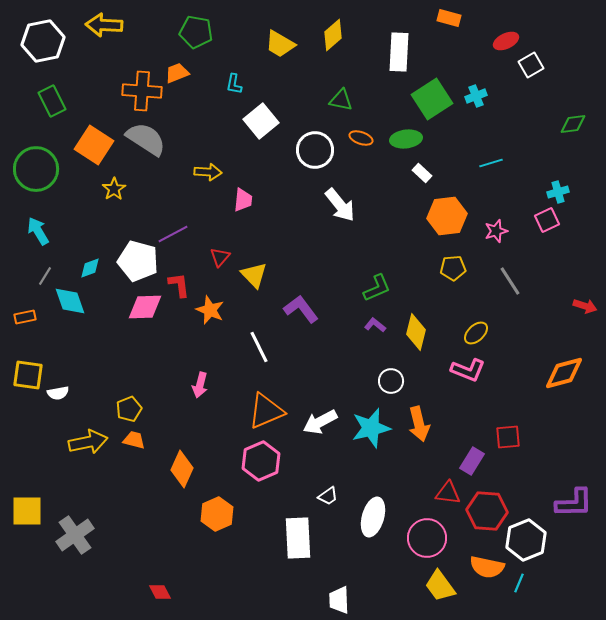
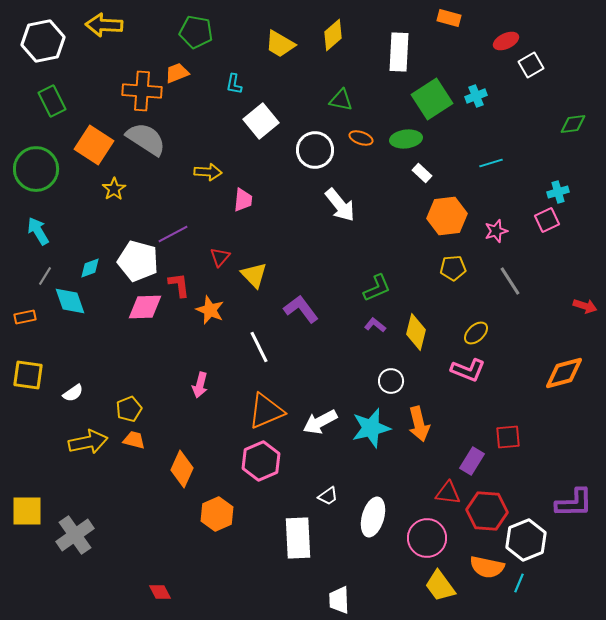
white semicircle at (58, 393): moved 15 px right; rotated 25 degrees counterclockwise
